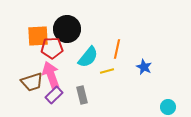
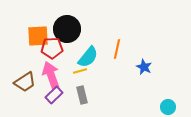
yellow line: moved 27 px left
brown trapezoid: moved 7 px left; rotated 15 degrees counterclockwise
